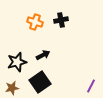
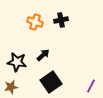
black arrow: rotated 16 degrees counterclockwise
black star: rotated 24 degrees clockwise
black square: moved 11 px right
brown star: moved 1 px left, 1 px up
